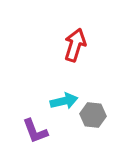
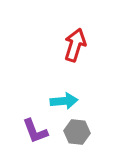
cyan arrow: rotated 8 degrees clockwise
gray hexagon: moved 16 px left, 17 px down
